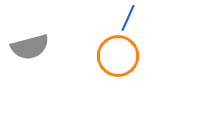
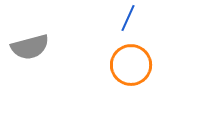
orange circle: moved 13 px right, 9 px down
